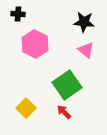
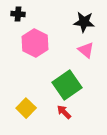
pink hexagon: moved 1 px up
